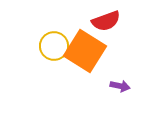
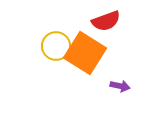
yellow circle: moved 2 px right
orange square: moved 2 px down
